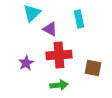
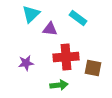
cyan triangle: moved 1 px left, 1 px down
cyan rectangle: moved 1 px left, 1 px up; rotated 42 degrees counterclockwise
purple triangle: rotated 21 degrees counterclockwise
red cross: moved 7 px right, 2 px down
purple star: rotated 21 degrees clockwise
